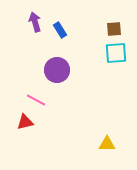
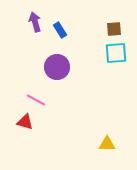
purple circle: moved 3 px up
red triangle: rotated 30 degrees clockwise
